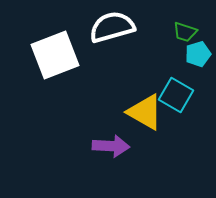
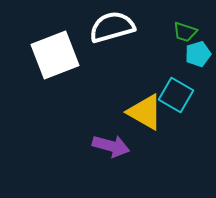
purple arrow: rotated 12 degrees clockwise
